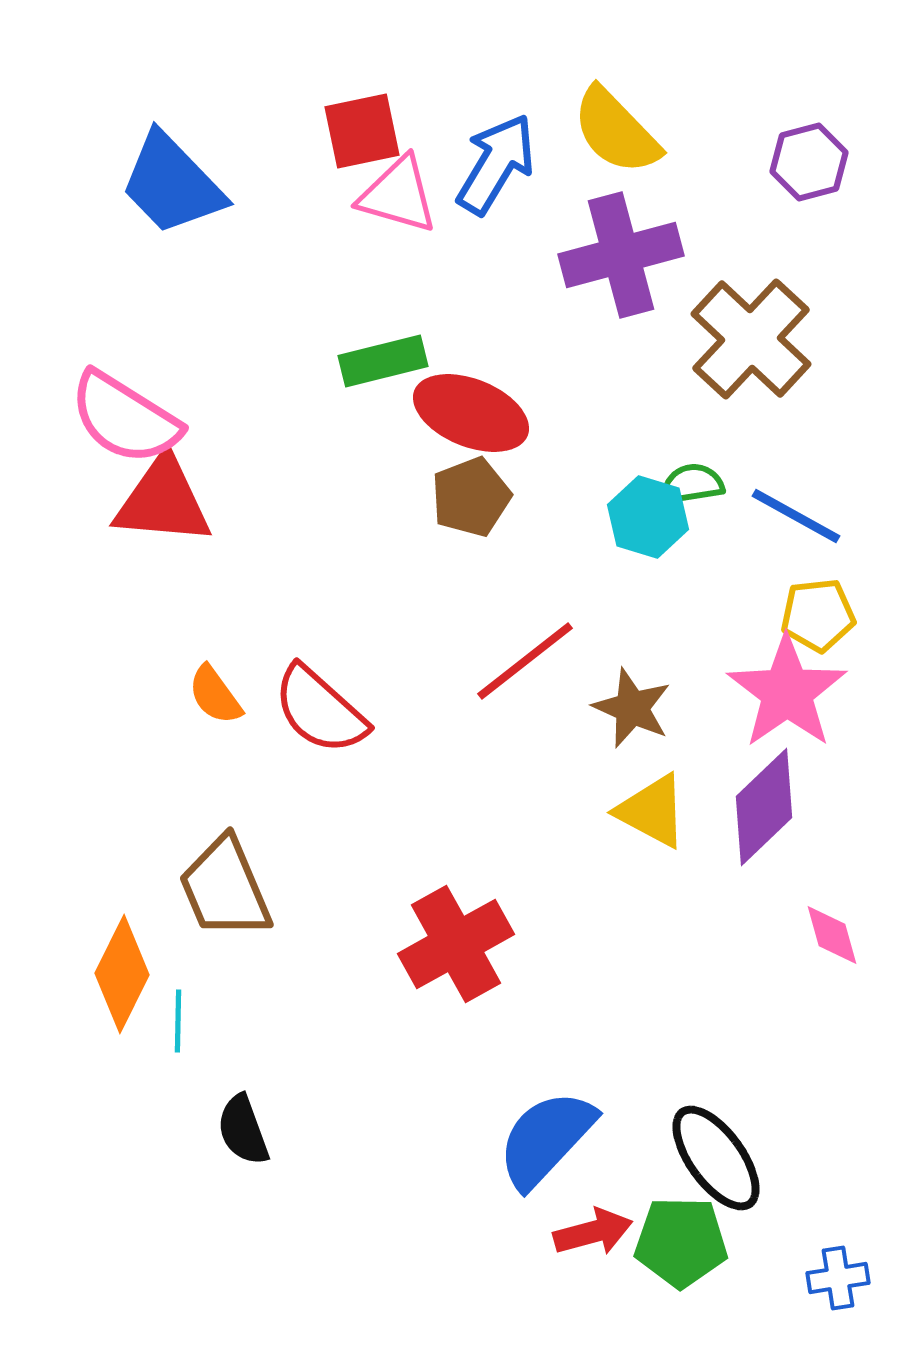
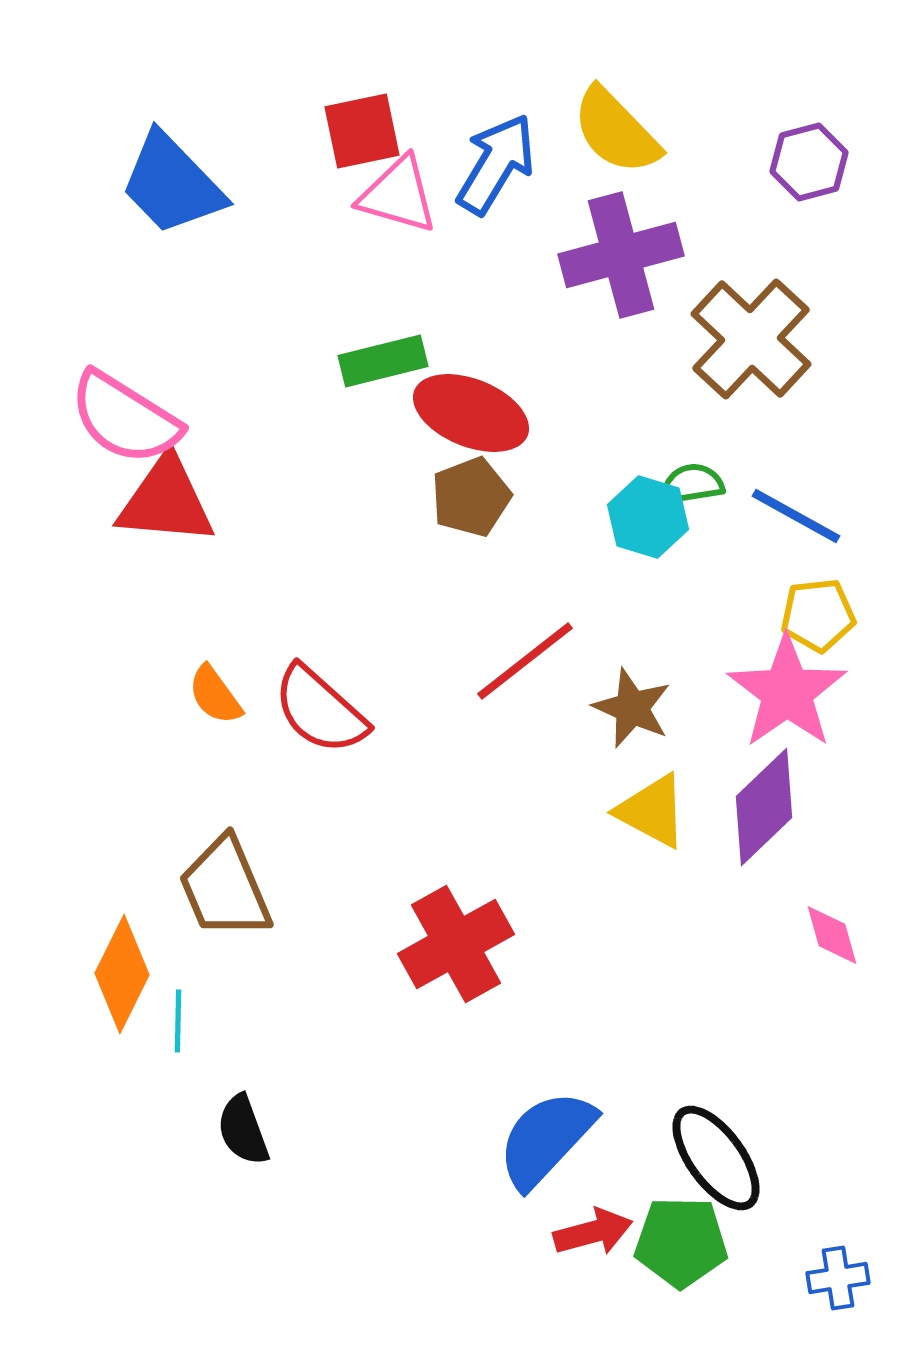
red triangle: moved 3 px right
